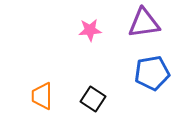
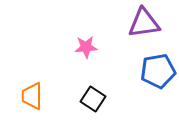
pink star: moved 4 px left, 17 px down
blue pentagon: moved 6 px right, 2 px up
orange trapezoid: moved 10 px left
